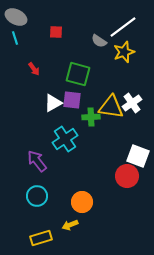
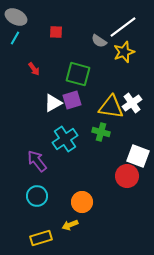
cyan line: rotated 48 degrees clockwise
purple square: rotated 24 degrees counterclockwise
green cross: moved 10 px right, 15 px down; rotated 18 degrees clockwise
